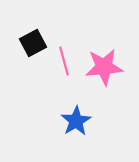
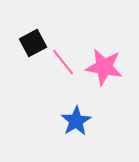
pink line: moved 1 px left, 1 px down; rotated 24 degrees counterclockwise
pink star: rotated 15 degrees clockwise
